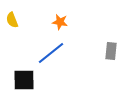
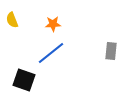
orange star: moved 7 px left, 2 px down; rotated 14 degrees counterclockwise
black square: rotated 20 degrees clockwise
